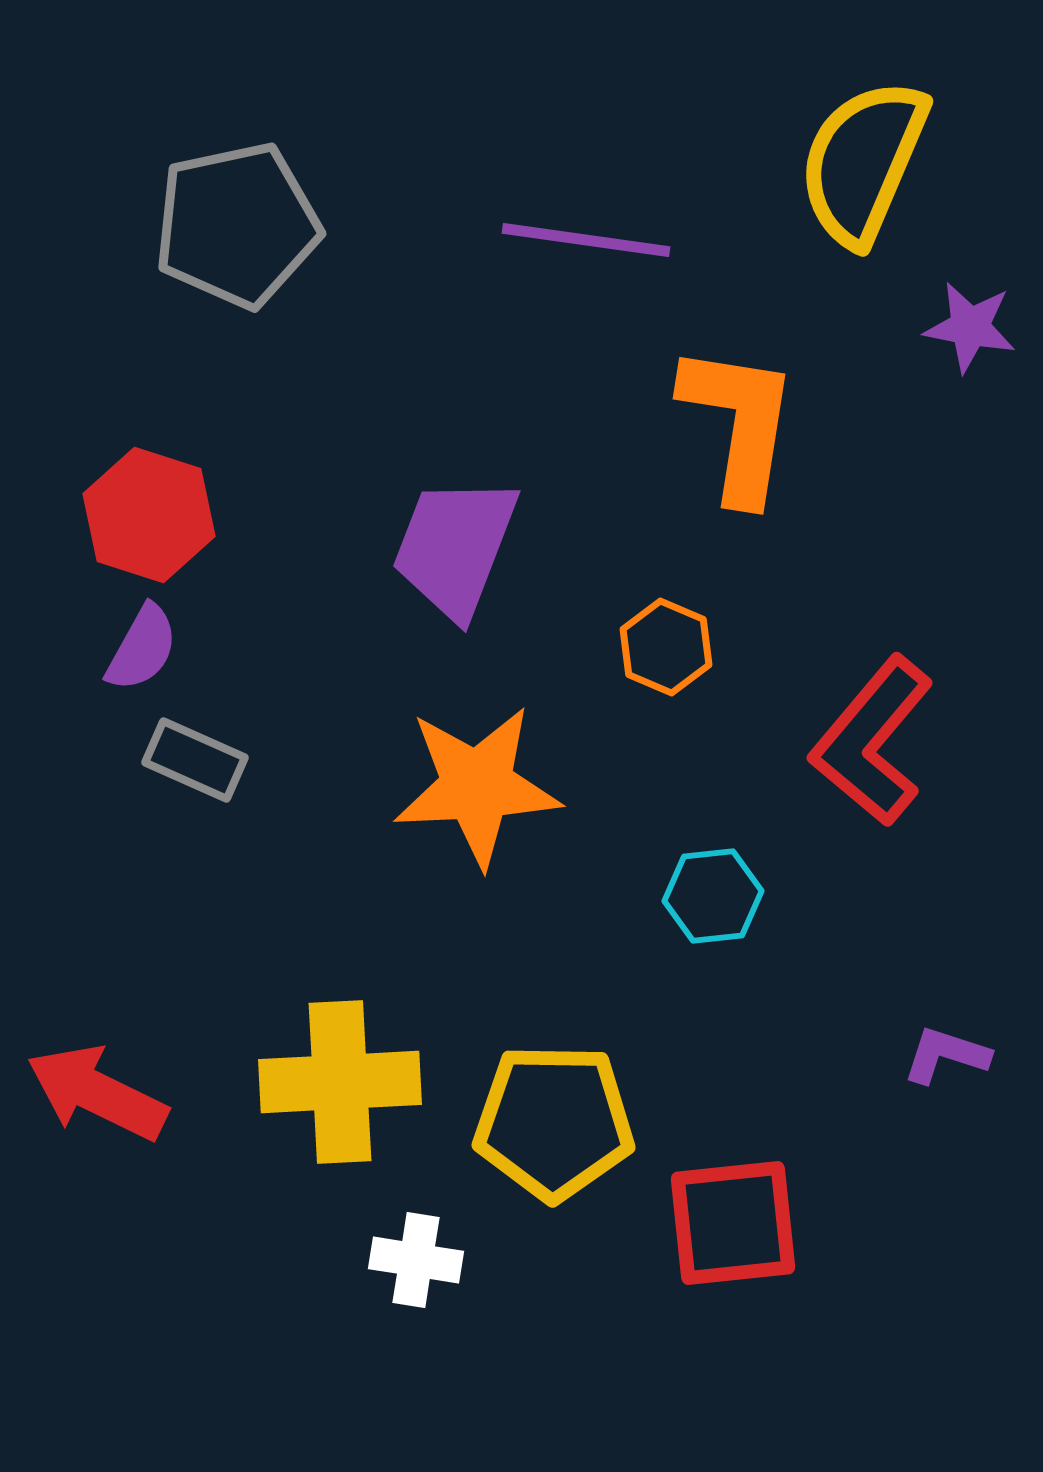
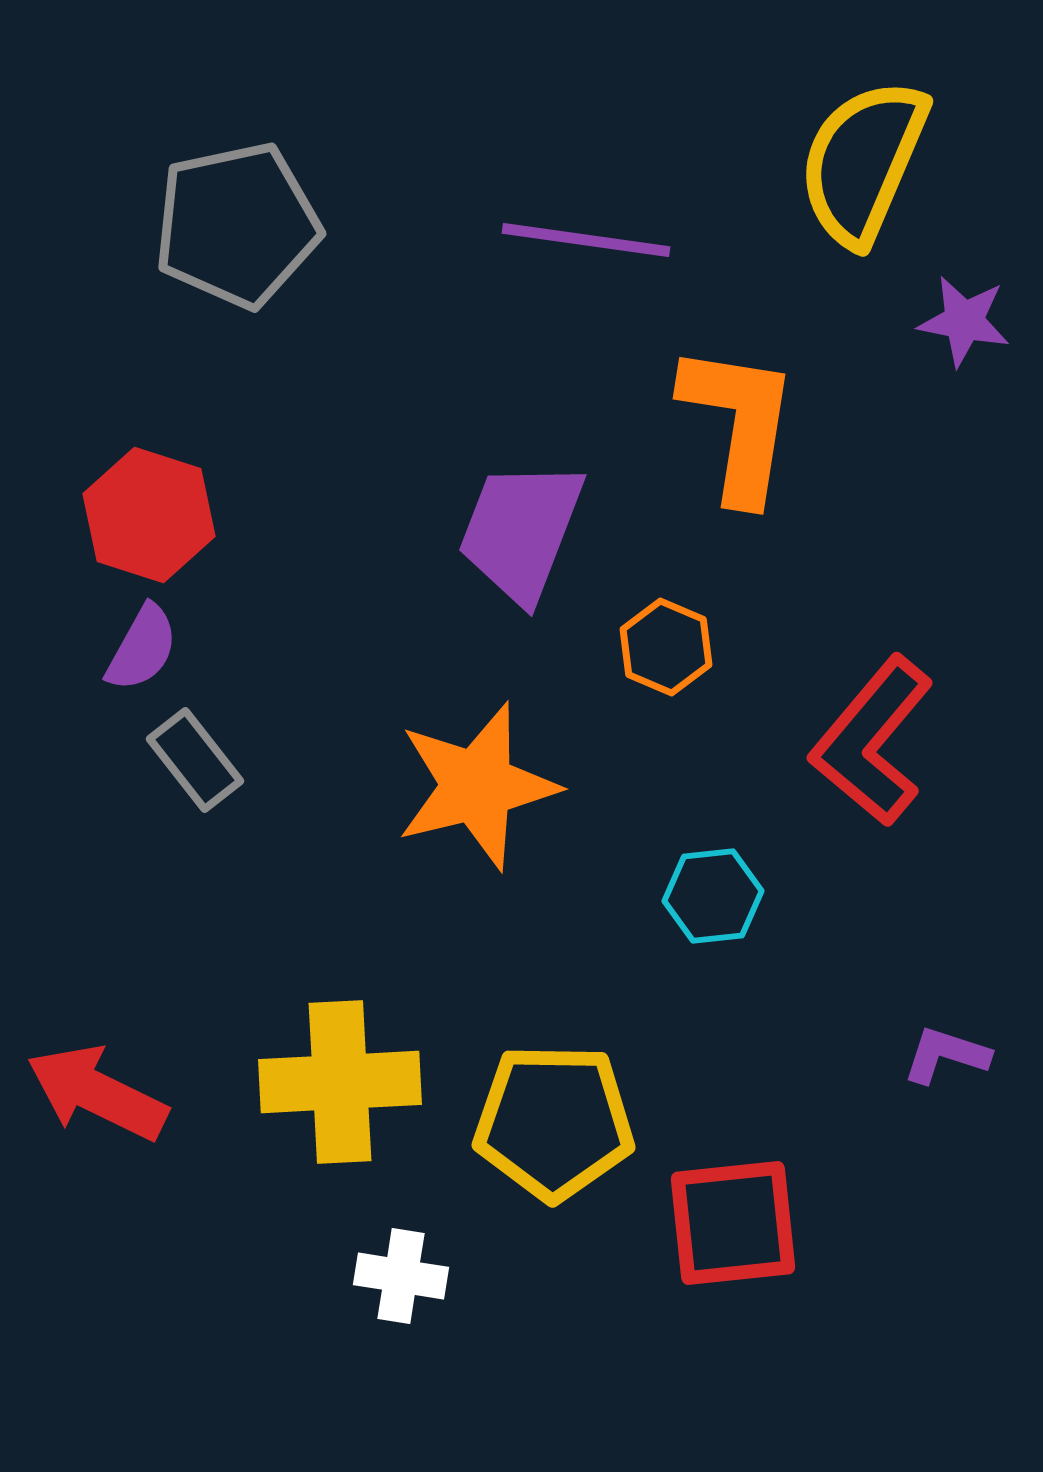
purple star: moved 6 px left, 6 px up
purple trapezoid: moved 66 px right, 16 px up
gray rectangle: rotated 28 degrees clockwise
orange star: rotated 11 degrees counterclockwise
white cross: moved 15 px left, 16 px down
